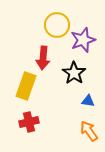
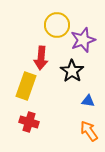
red arrow: moved 2 px left
black star: moved 2 px left, 2 px up
red cross: rotated 30 degrees clockwise
